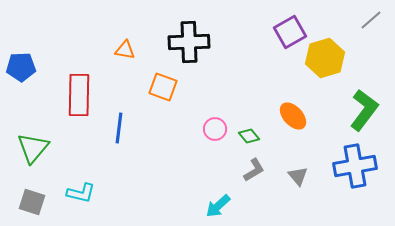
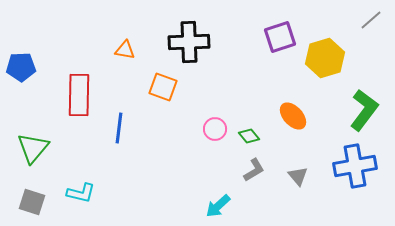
purple square: moved 10 px left, 5 px down; rotated 12 degrees clockwise
